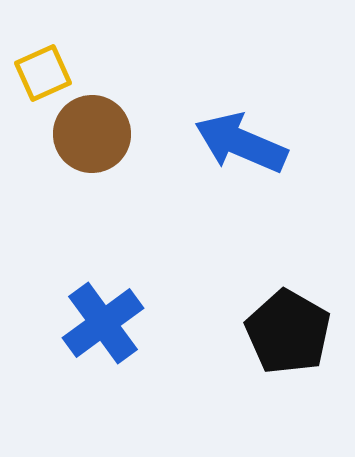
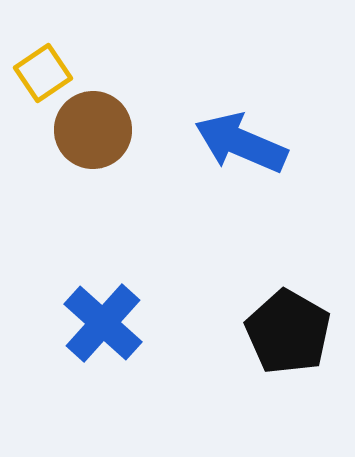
yellow square: rotated 10 degrees counterclockwise
brown circle: moved 1 px right, 4 px up
blue cross: rotated 12 degrees counterclockwise
